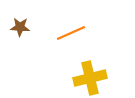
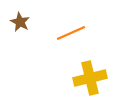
brown star: moved 5 px up; rotated 24 degrees clockwise
